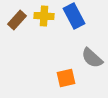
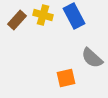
yellow cross: moved 1 px left, 1 px up; rotated 12 degrees clockwise
